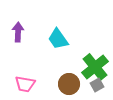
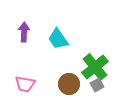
purple arrow: moved 6 px right
